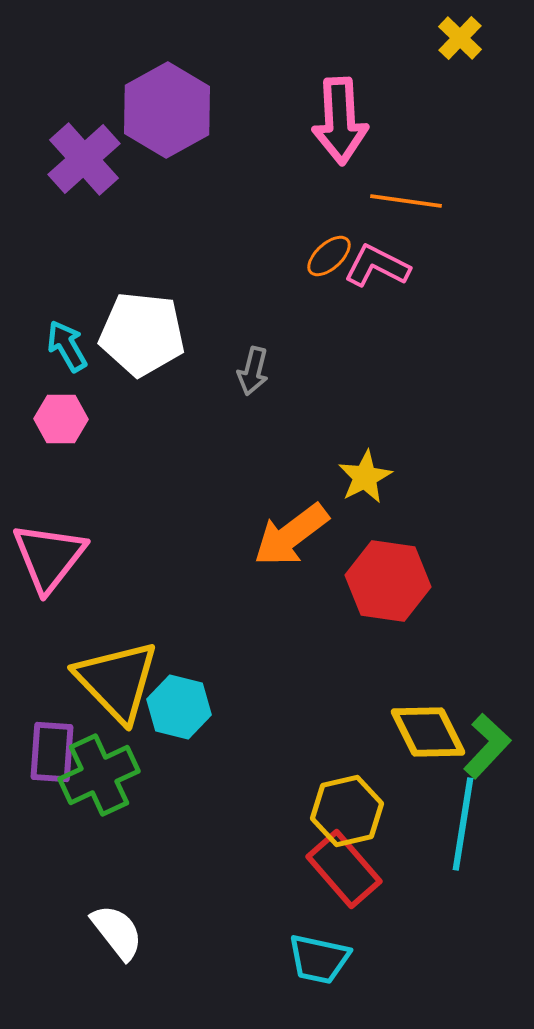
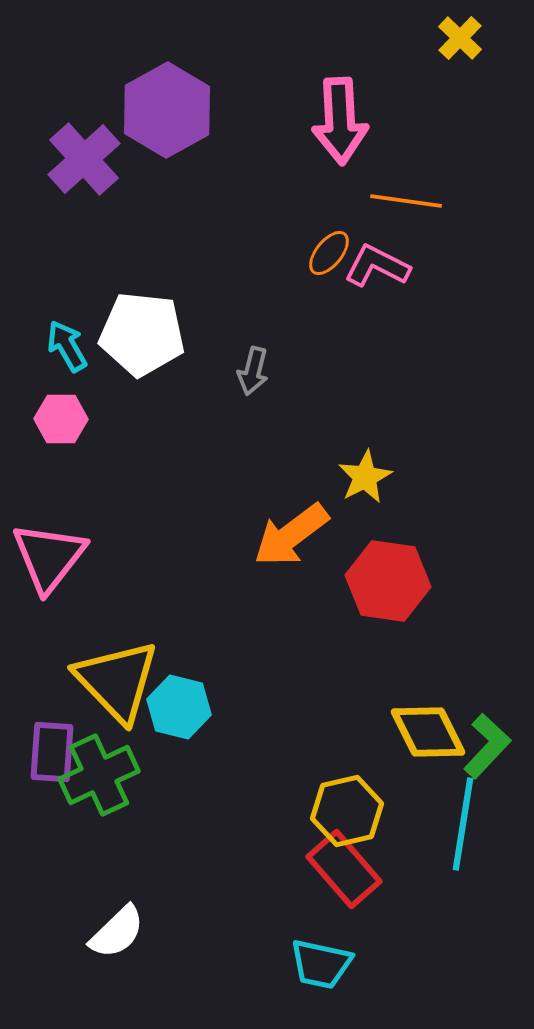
orange ellipse: moved 3 px up; rotated 9 degrees counterclockwise
white semicircle: rotated 84 degrees clockwise
cyan trapezoid: moved 2 px right, 5 px down
